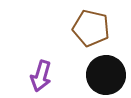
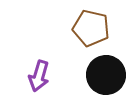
purple arrow: moved 2 px left
